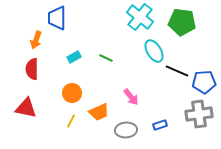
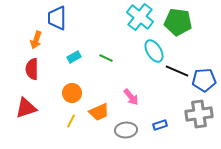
green pentagon: moved 4 px left
blue pentagon: moved 2 px up
red triangle: rotated 30 degrees counterclockwise
